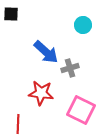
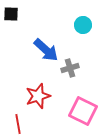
blue arrow: moved 2 px up
red star: moved 3 px left, 3 px down; rotated 25 degrees counterclockwise
pink square: moved 2 px right, 1 px down
red line: rotated 12 degrees counterclockwise
